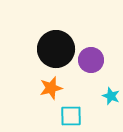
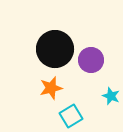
black circle: moved 1 px left
cyan square: rotated 30 degrees counterclockwise
